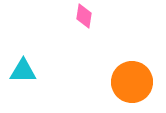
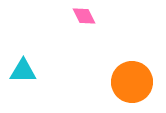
pink diamond: rotated 35 degrees counterclockwise
